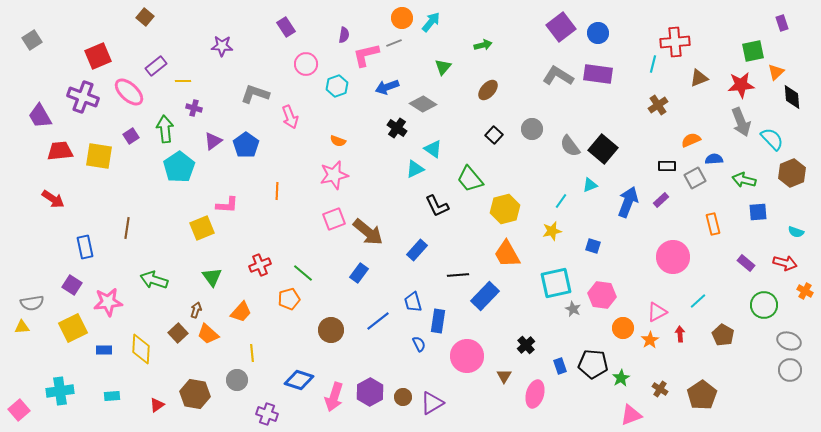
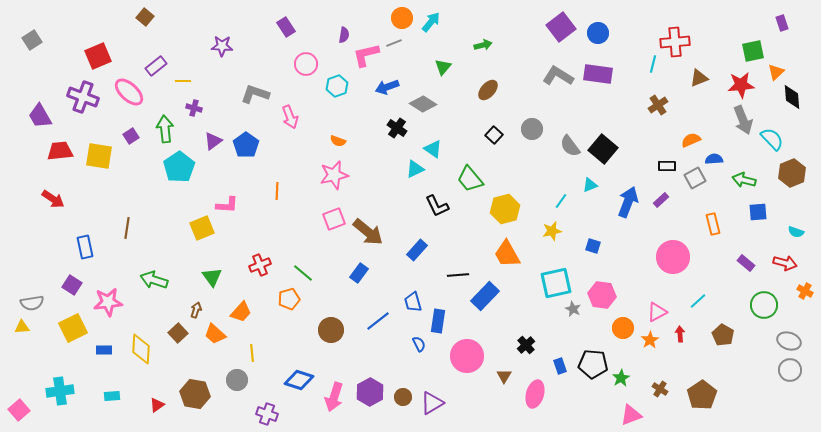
gray arrow at (741, 122): moved 2 px right, 2 px up
orange trapezoid at (208, 334): moved 7 px right
